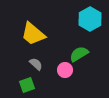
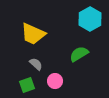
yellow trapezoid: rotated 16 degrees counterclockwise
pink circle: moved 10 px left, 11 px down
